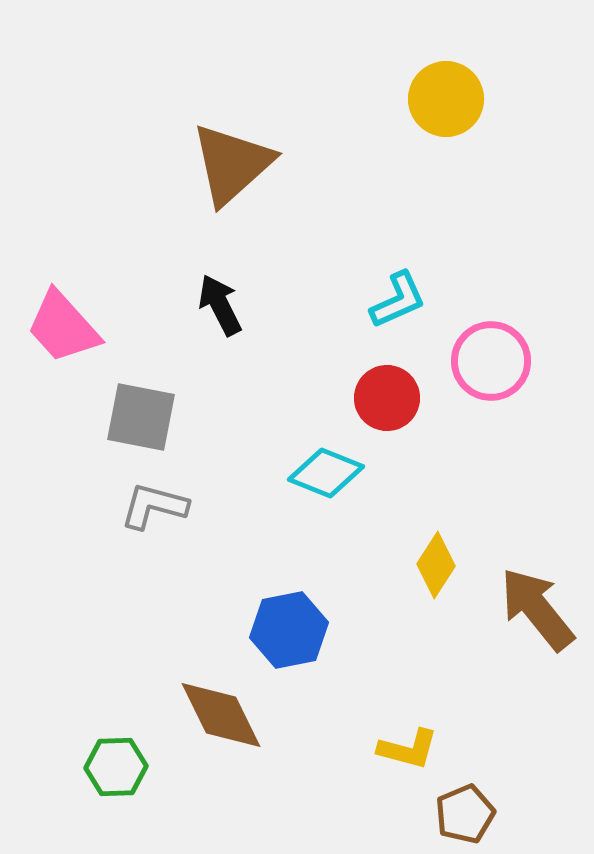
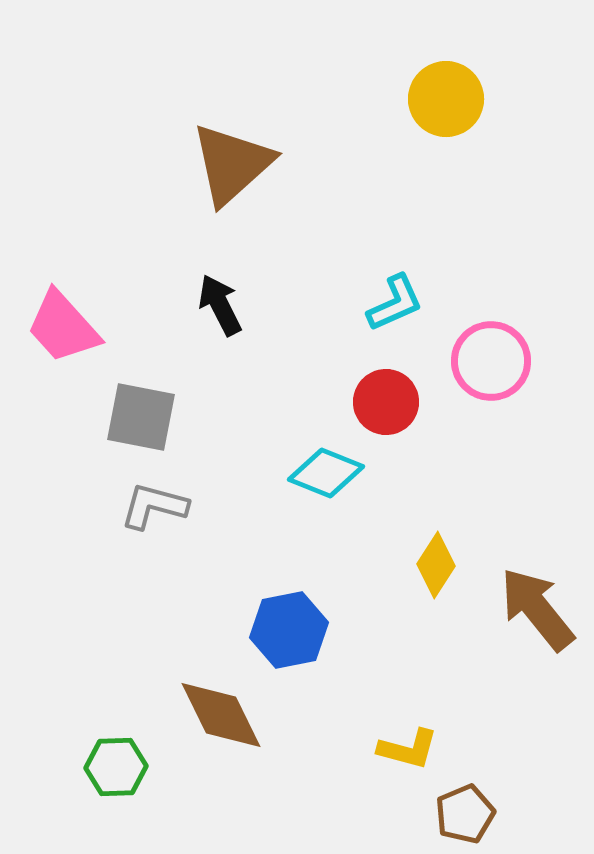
cyan L-shape: moved 3 px left, 3 px down
red circle: moved 1 px left, 4 px down
